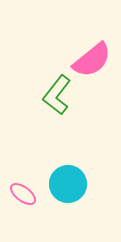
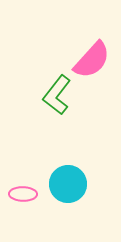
pink semicircle: rotated 9 degrees counterclockwise
pink ellipse: rotated 36 degrees counterclockwise
